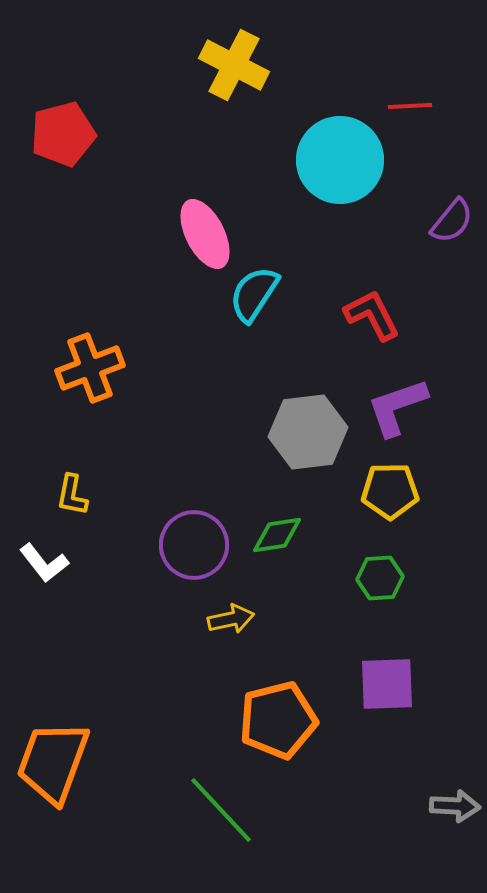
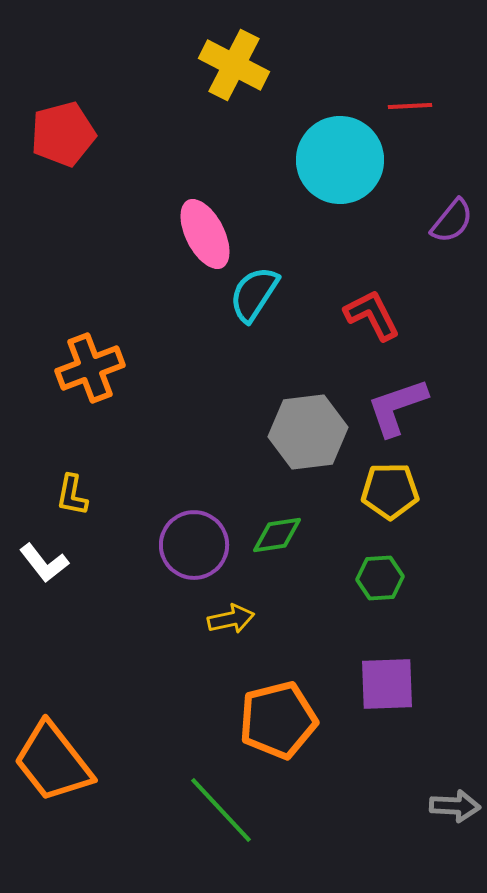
orange trapezoid: rotated 58 degrees counterclockwise
